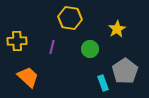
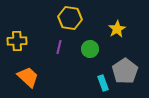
purple line: moved 7 px right
